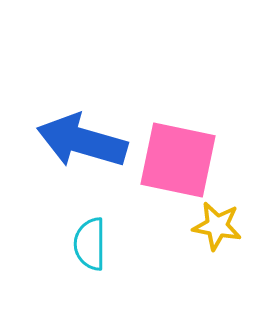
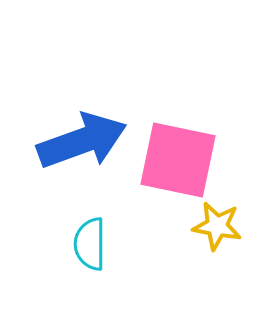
blue arrow: rotated 144 degrees clockwise
